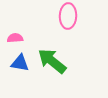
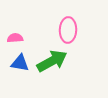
pink ellipse: moved 14 px down
green arrow: rotated 112 degrees clockwise
